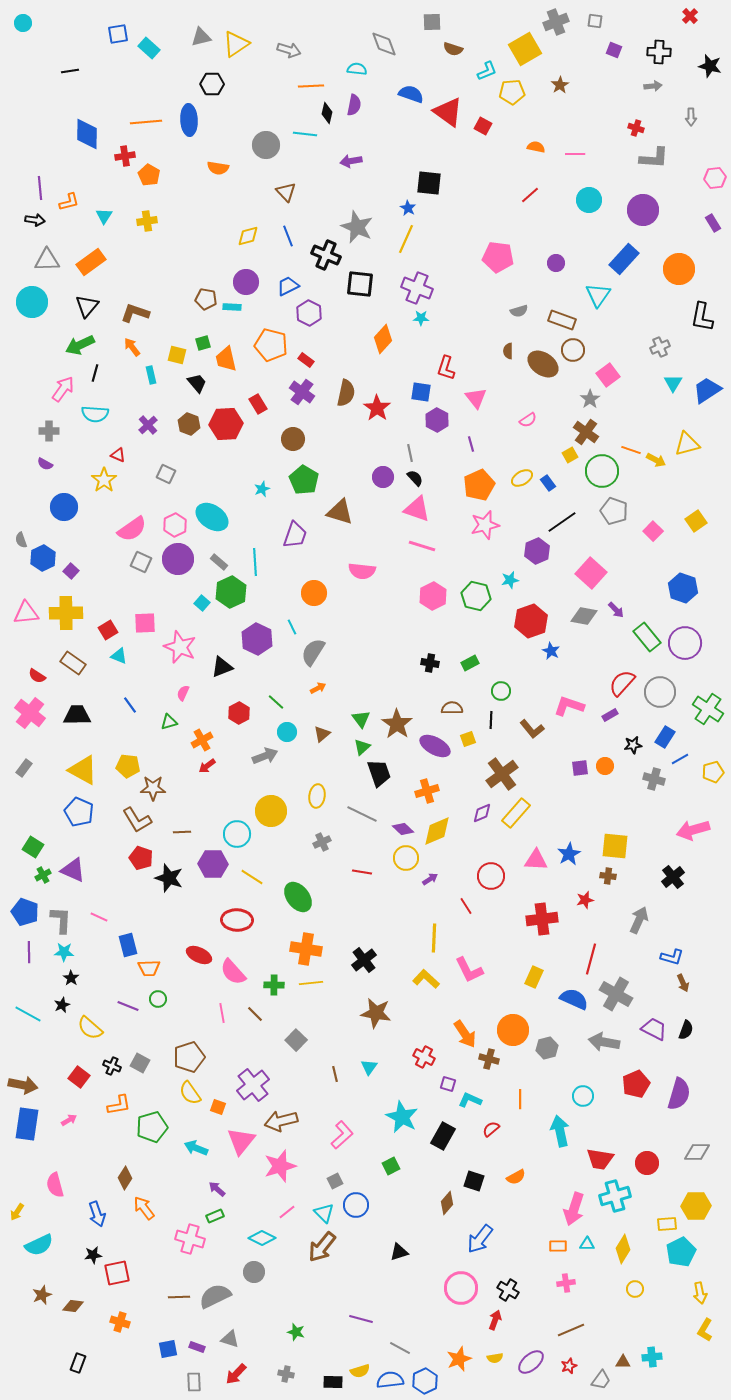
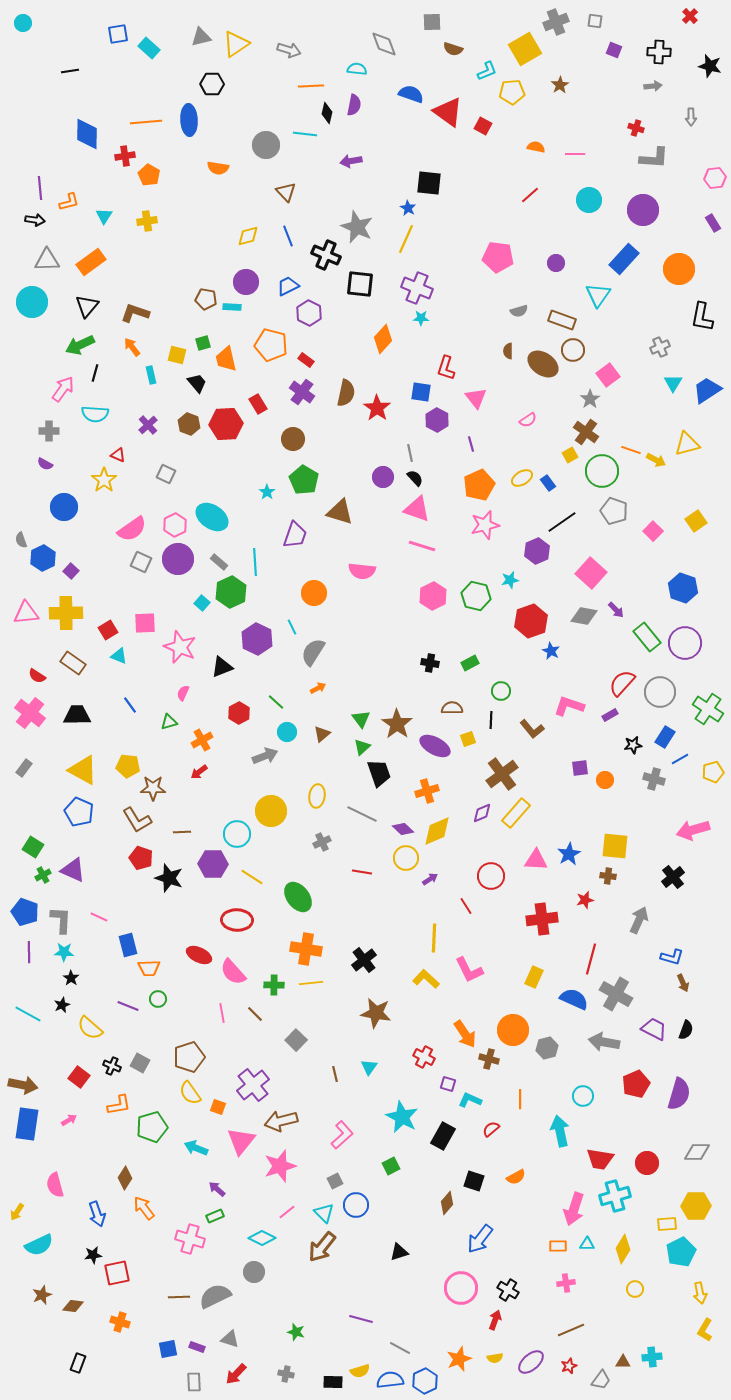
cyan star at (262, 489): moved 5 px right, 3 px down; rotated 14 degrees counterclockwise
red arrow at (207, 766): moved 8 px left, 6 px down
orange circle at (605, 766): moved 14 px down
